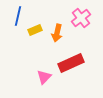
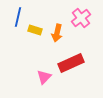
blue line: moved 1 px down
yellow rectangle: rotated 40 degrees clockwise
